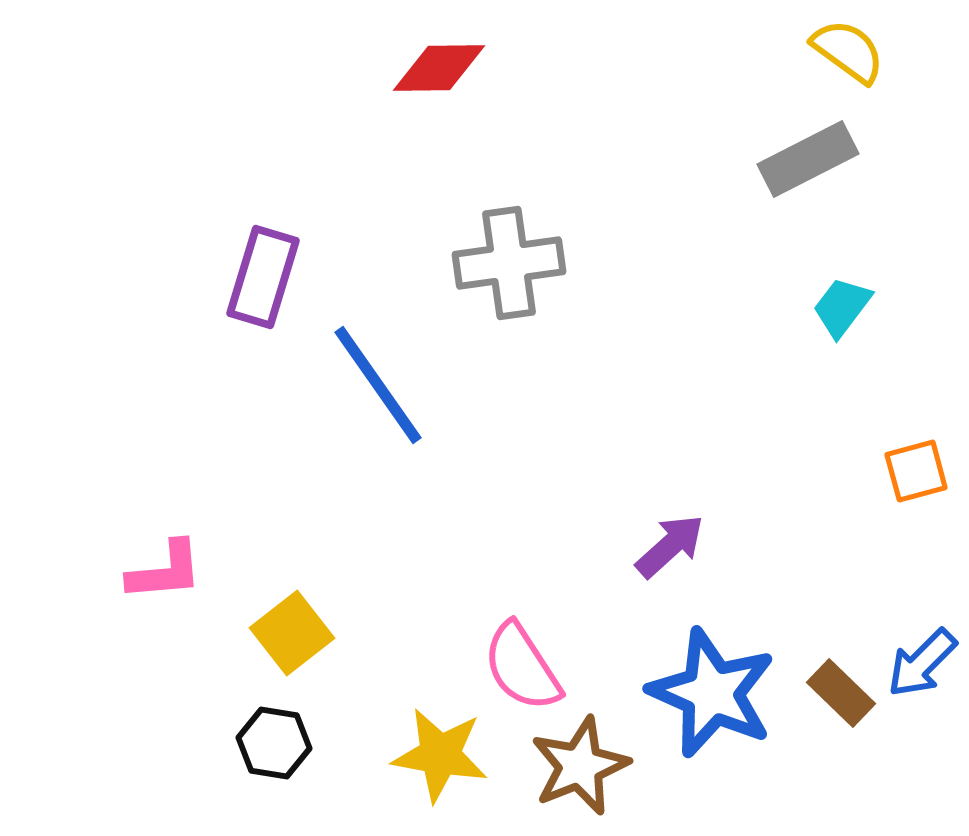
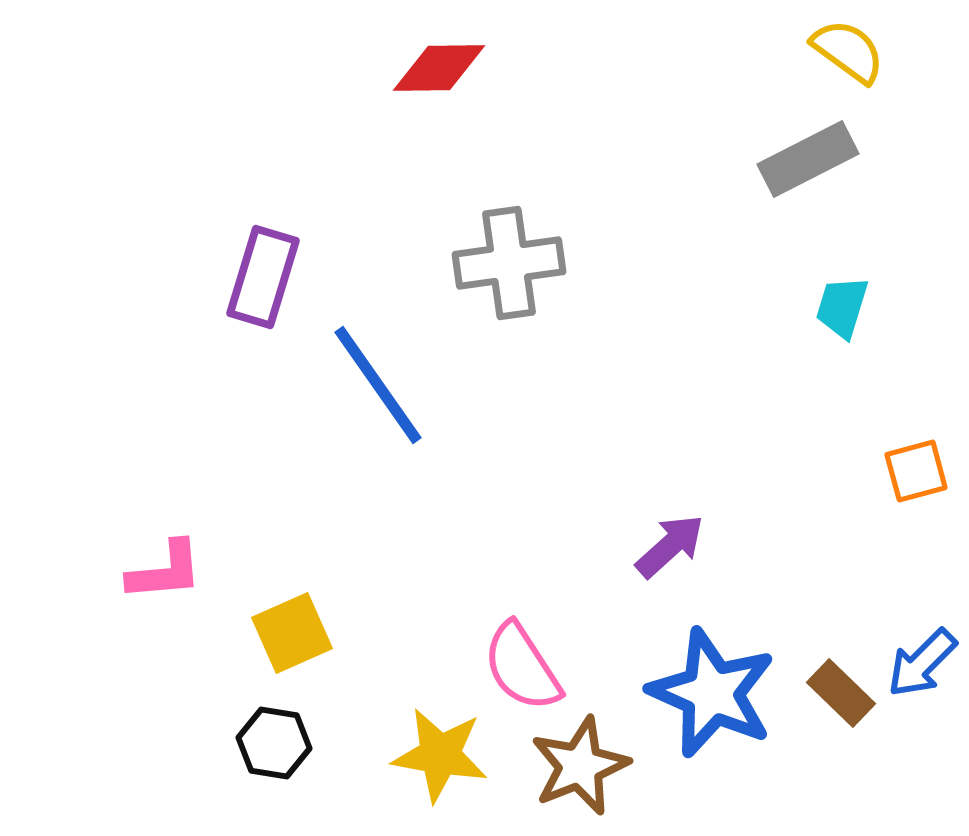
cyan trapezoid: rotated 20 degrees counterclockwise
yellow square: rotated 14 degrees clockwise
